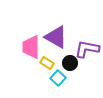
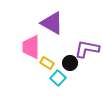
purple triangle: moved 4 px left, 14 px up
